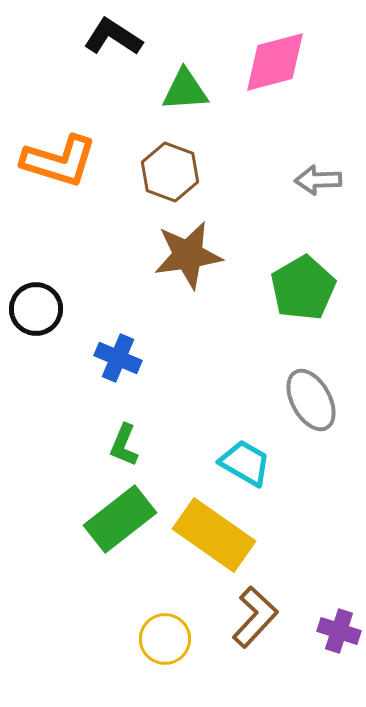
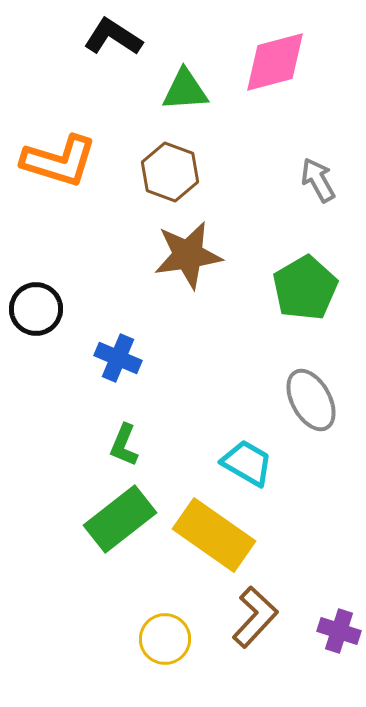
gray arrow: rotated 63 degrees clockwise
green pentagon: moved 2 px right
cyan trapezoid: moved 2 px right
